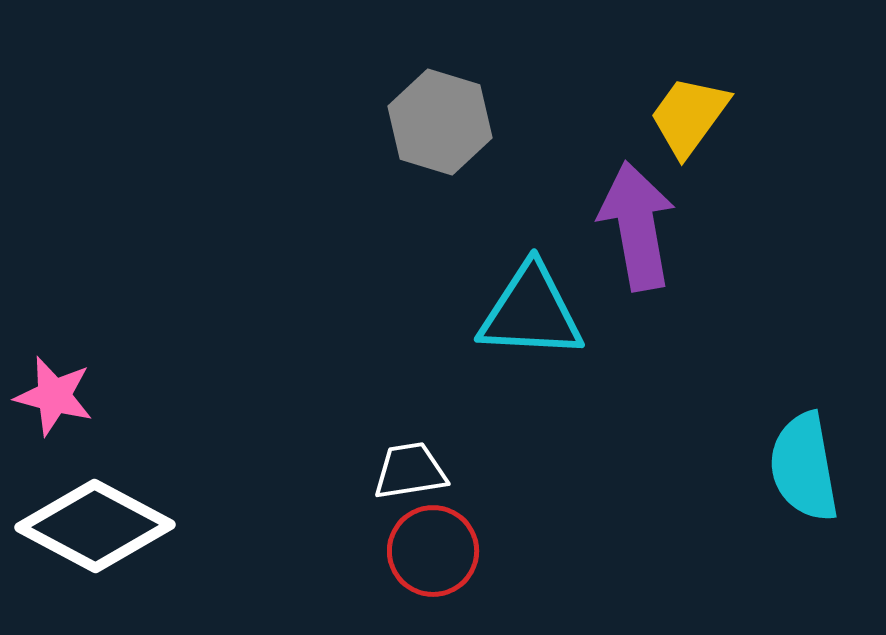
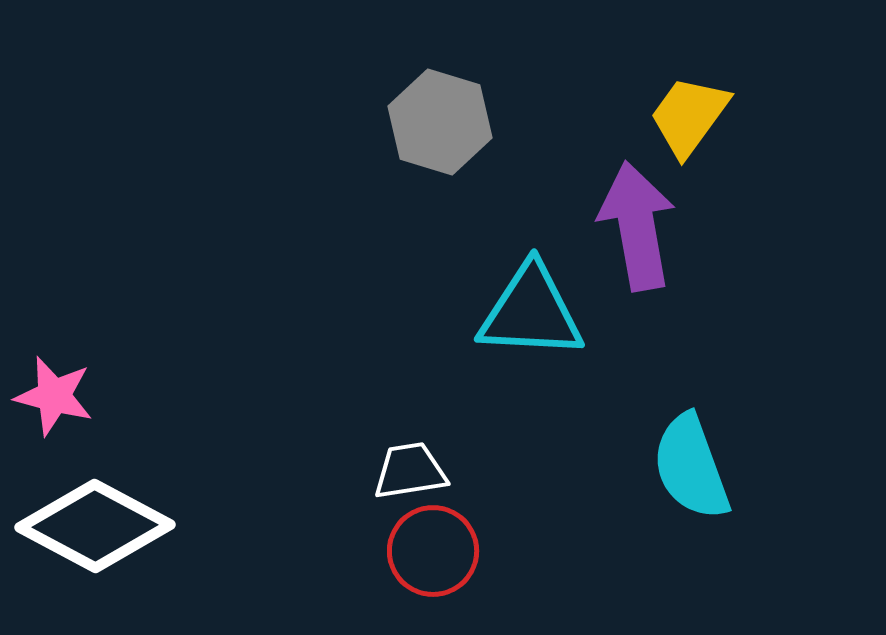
cyan semicircle: moved 113 px left; rotated 10 degrees counterclockwise
